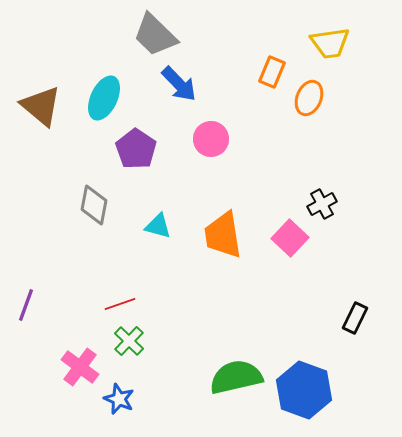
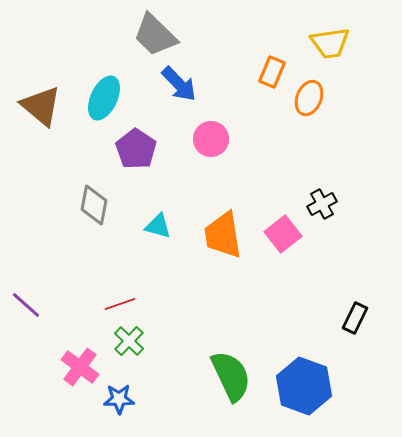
pink square: moved 7 px left, 4 px up; rotated 9 degrees clockwise
purple line: rotated 68 degrees counterclockwise
green semicircle: moved 5 px left, 1 px up; rotated 78 degrees clockwise
blue hexagon: moved 4 px up
blue star: rotated 24 degrees counterclockwise
